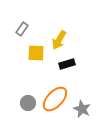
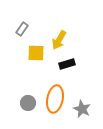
orange ellipse: rotated 32 degrees counterclockwise
